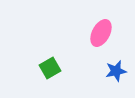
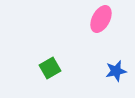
pink ellipse: moved 14 px up
